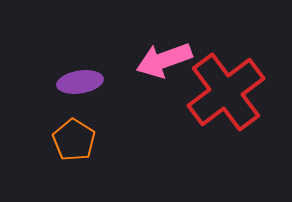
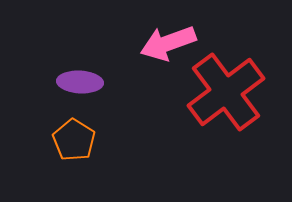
pink arrow: moved 4 px right, 17 px up
purple ellipse: rotated 12 degrees clockwise
